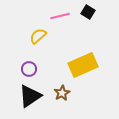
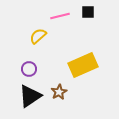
black square: rotated 32 degrees counterclockwise
brown star: moved 3 px left, 1 px up
